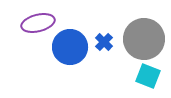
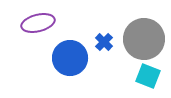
blue circle: moved 11 px down
